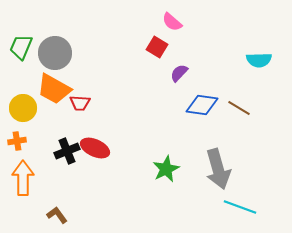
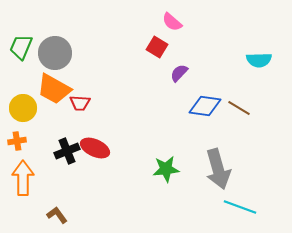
blue diamond: moved 3 px right, 1 px down
green star: rotated 20 degrees clockwise
